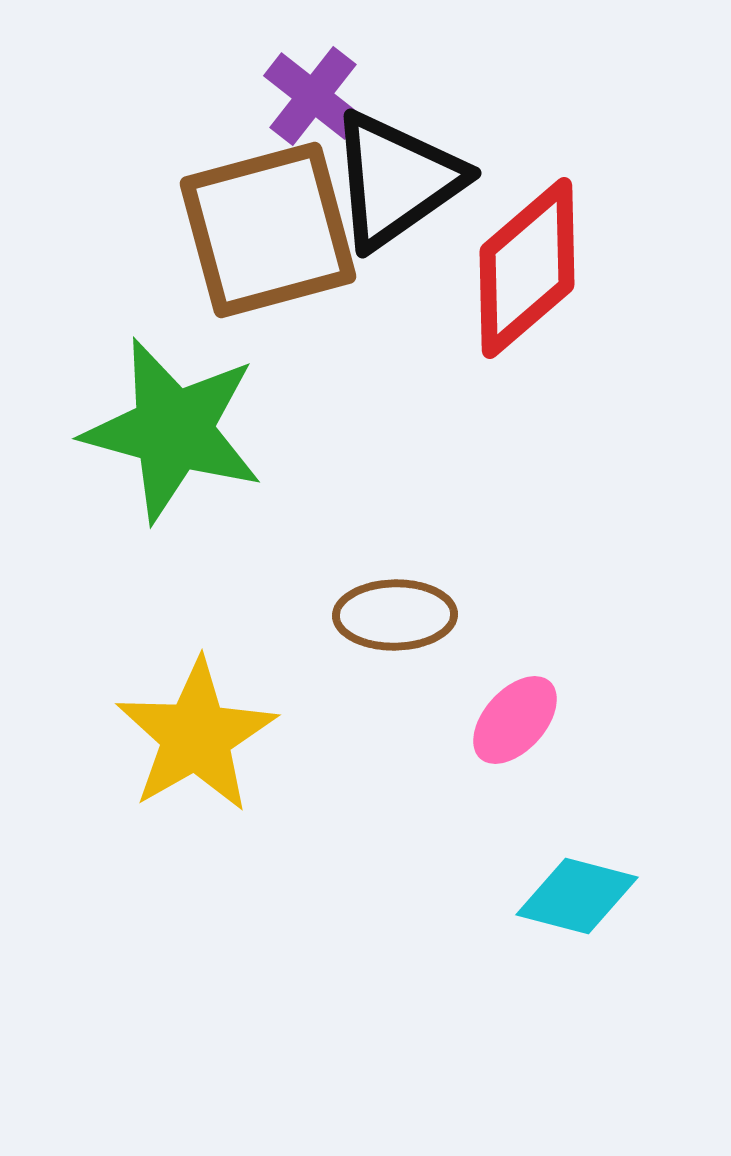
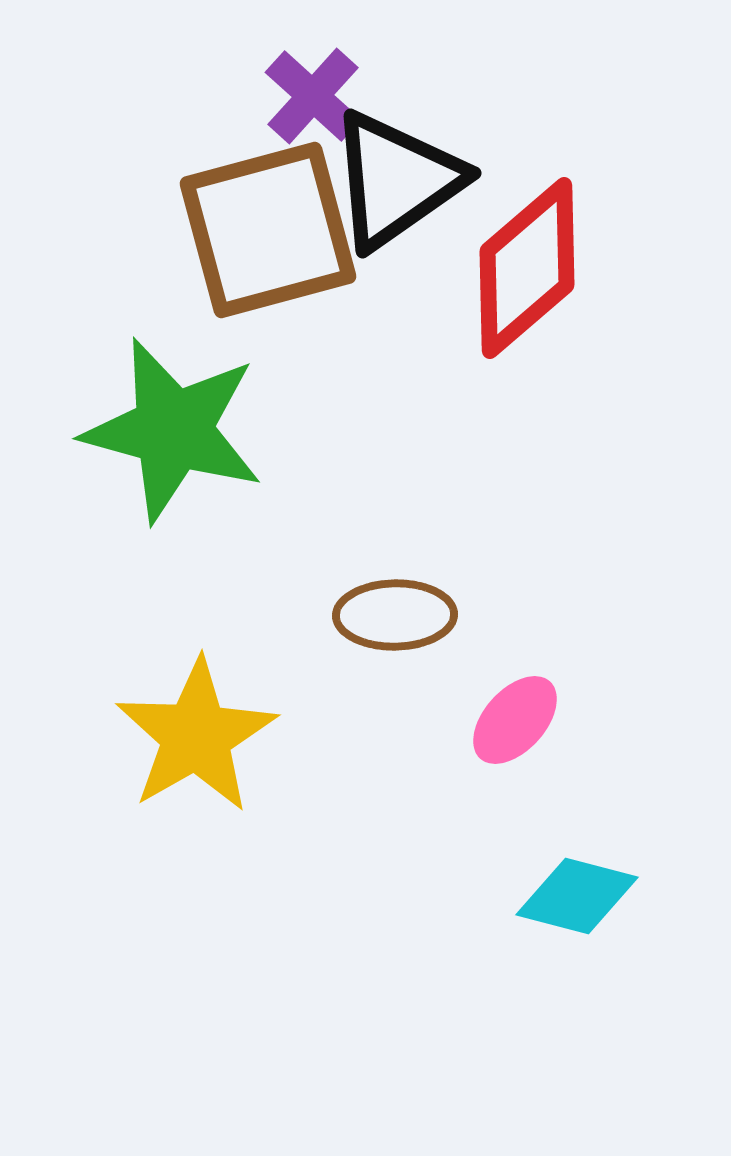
purple cross: rotated 4 degrees clockwise
